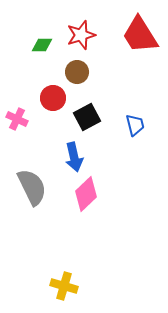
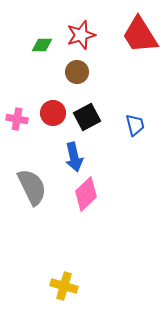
red circle: moved 15 px down
pink cross: rotated 15 degrees counterclockwise
